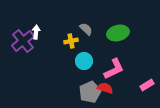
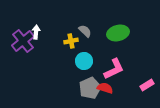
gray semicircle: moved 1 px left, 2 px down
gray pentagon: moved 4 px up
